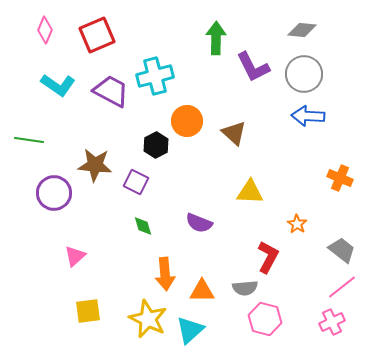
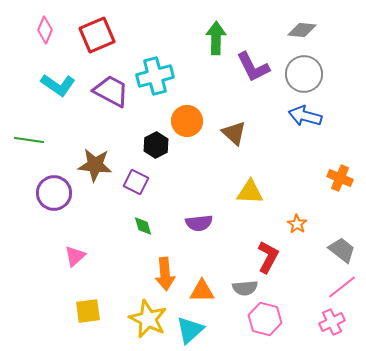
blue arrow: moved 3 px left; rotated 12 degrees clockwise
purple semicircle: rotated 28 degrees counterclockwise
